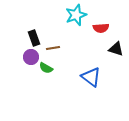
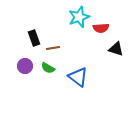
cyan star: moved 3 px right, 2 px down
purple circle: moved 6 px left, 9 px down
green semicircle: moved 2 px right
blue triangle: moved 13 px left
